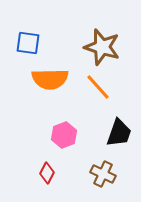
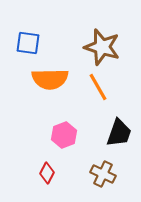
orange line: rotated 12 degrees clockwise
